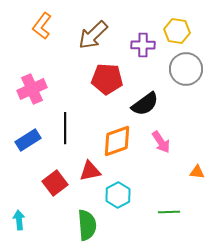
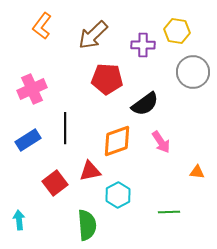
gray circle: moved 7 px right, 3 px down
